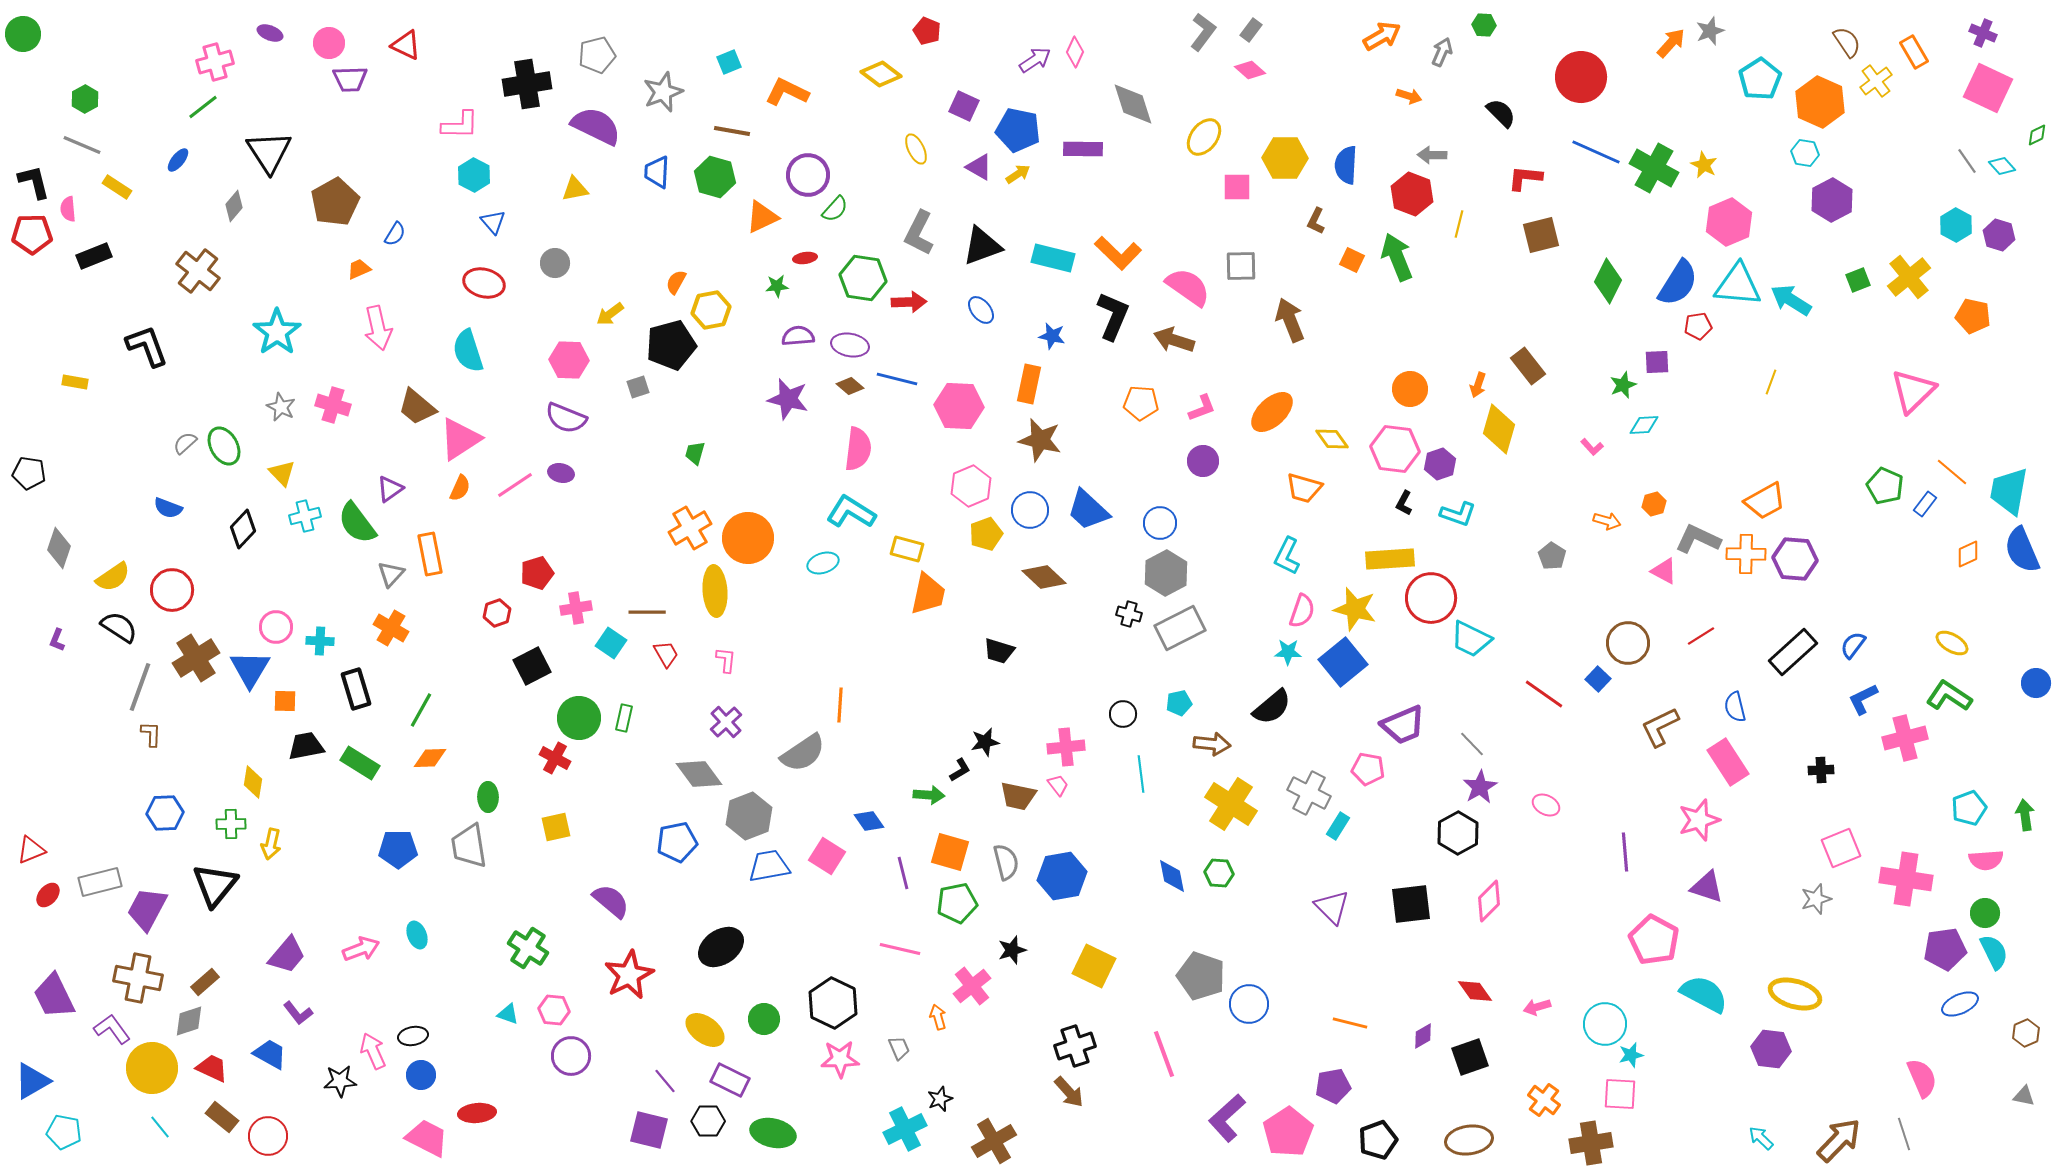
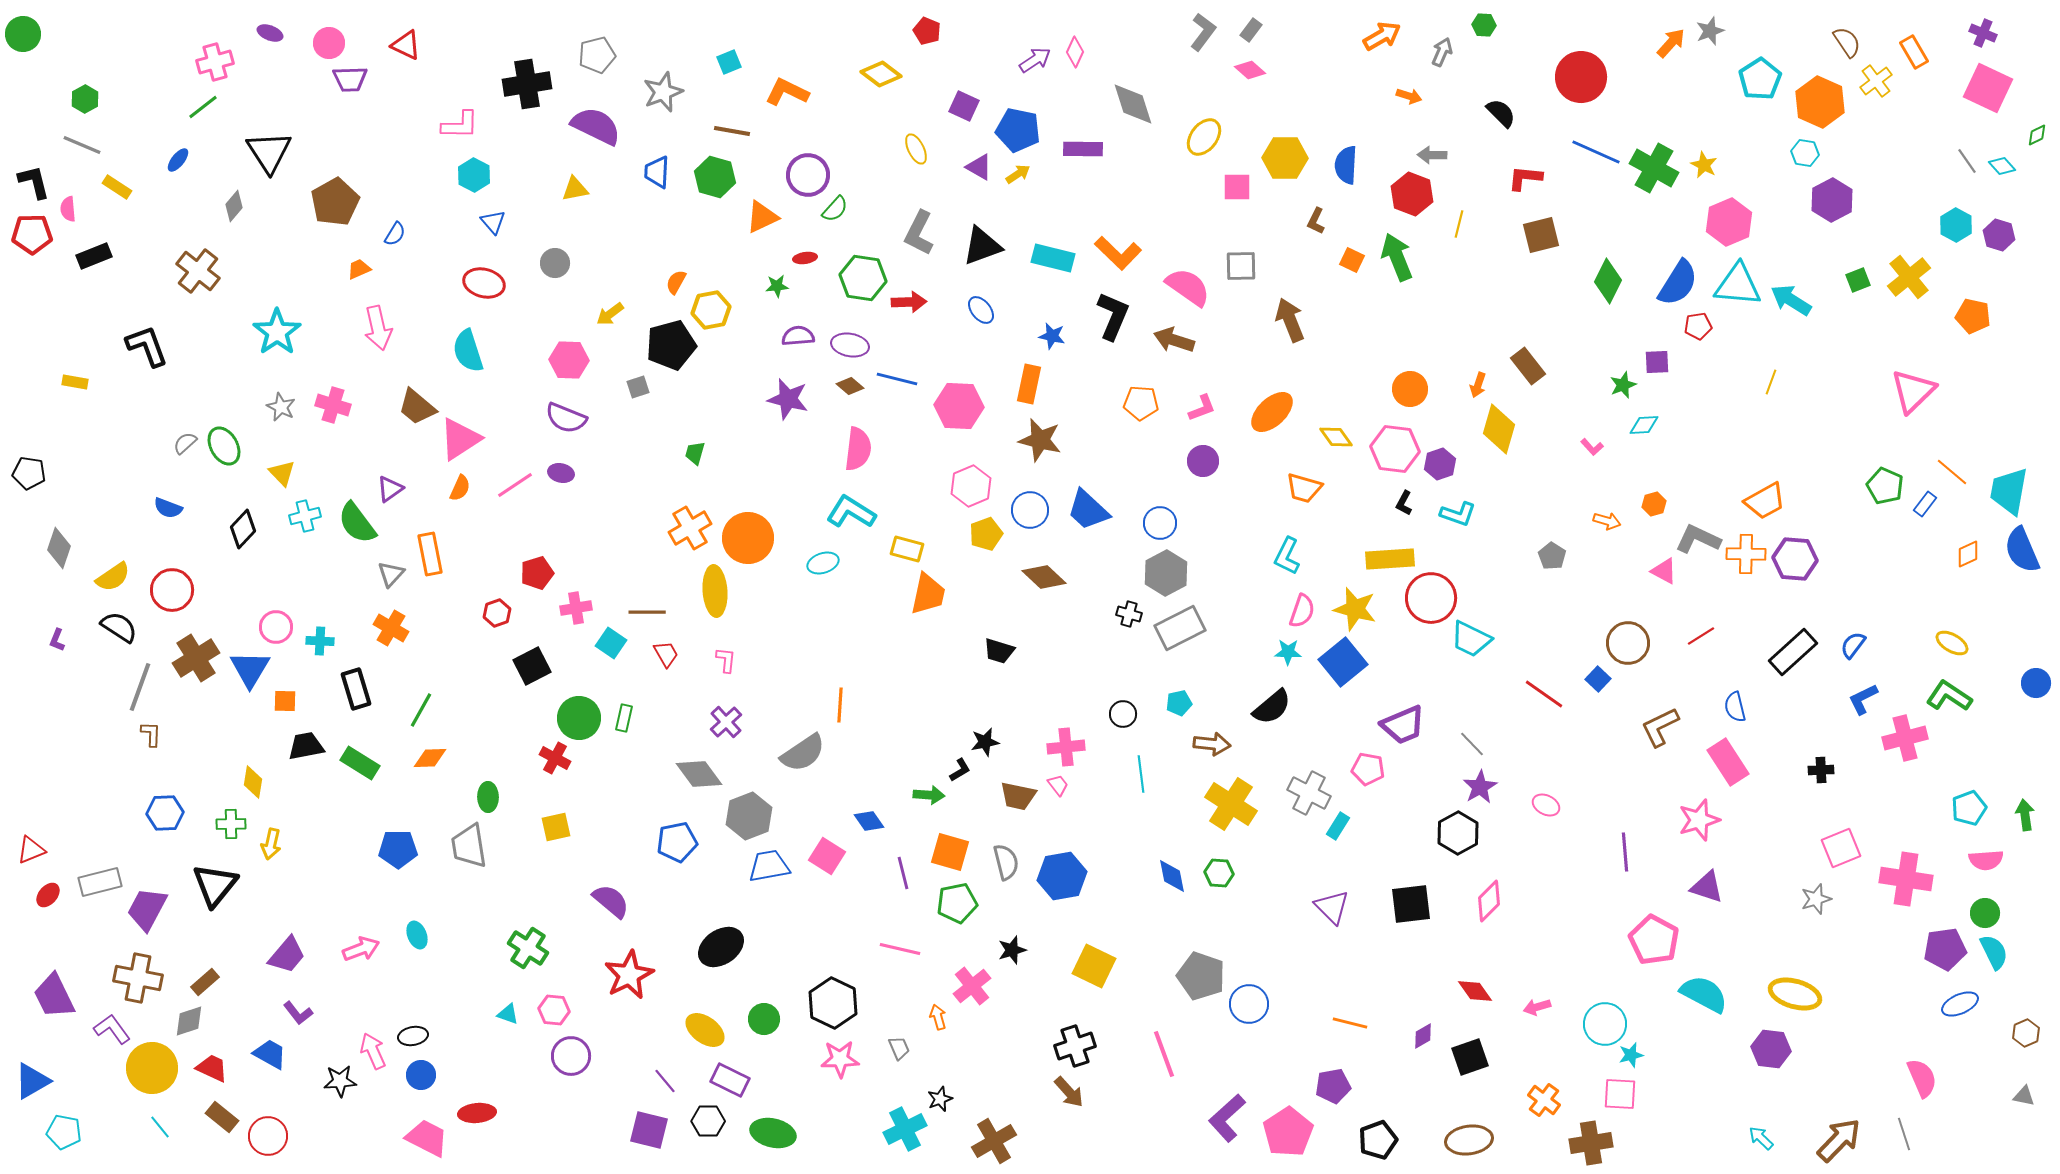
yellow diamond at (1332, 439): moved 4 px right, 2 px up
